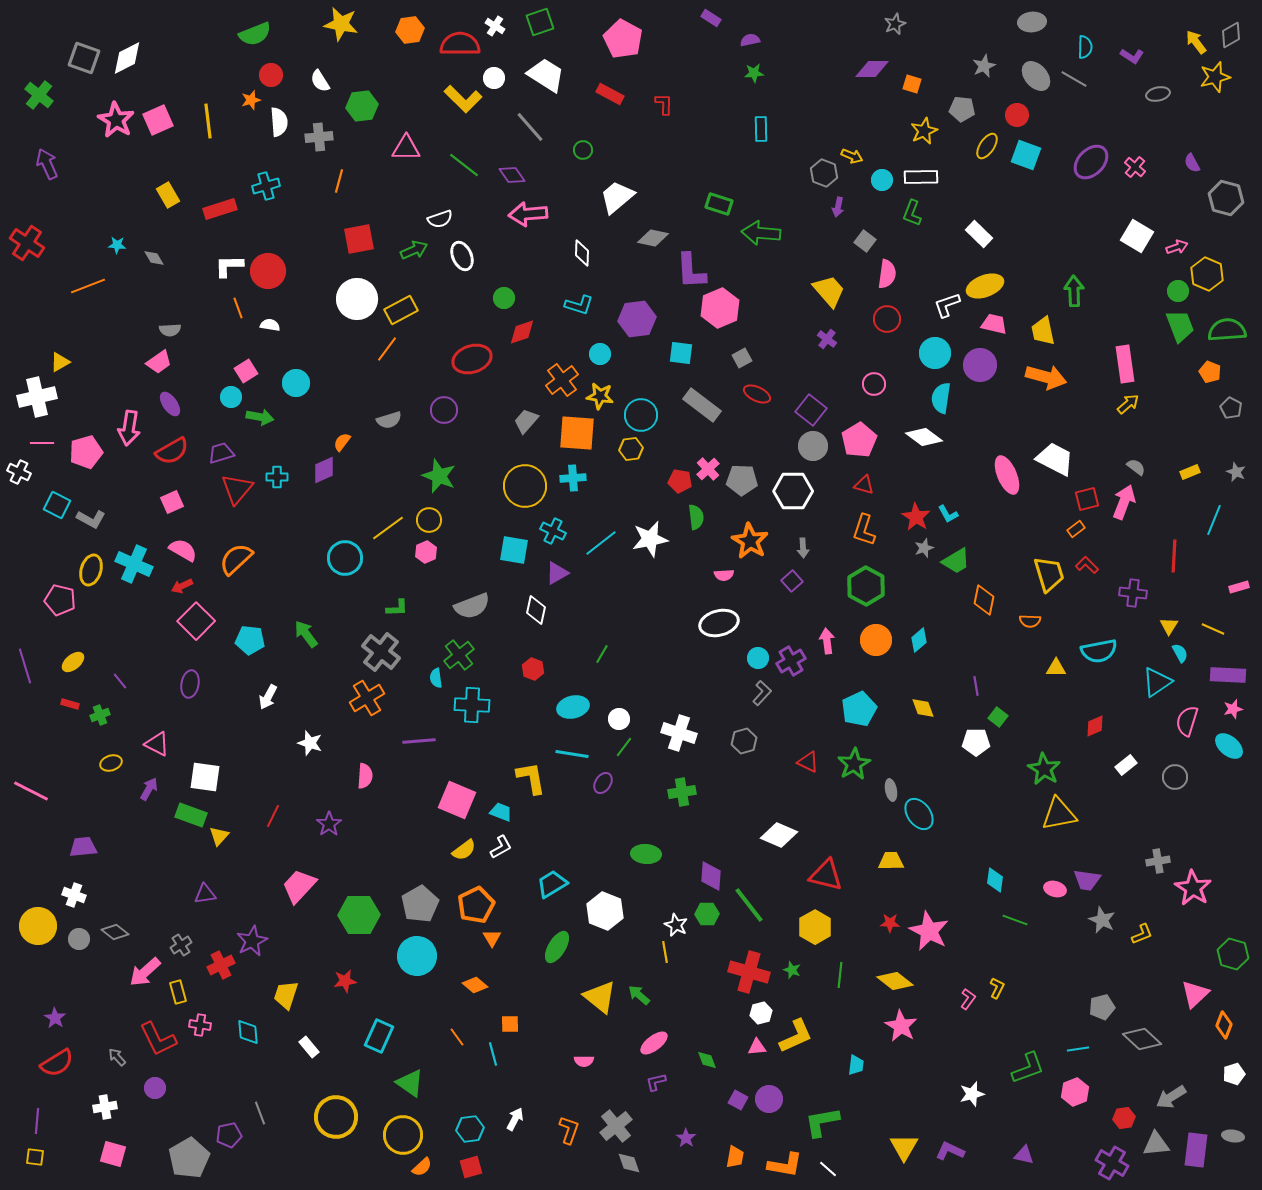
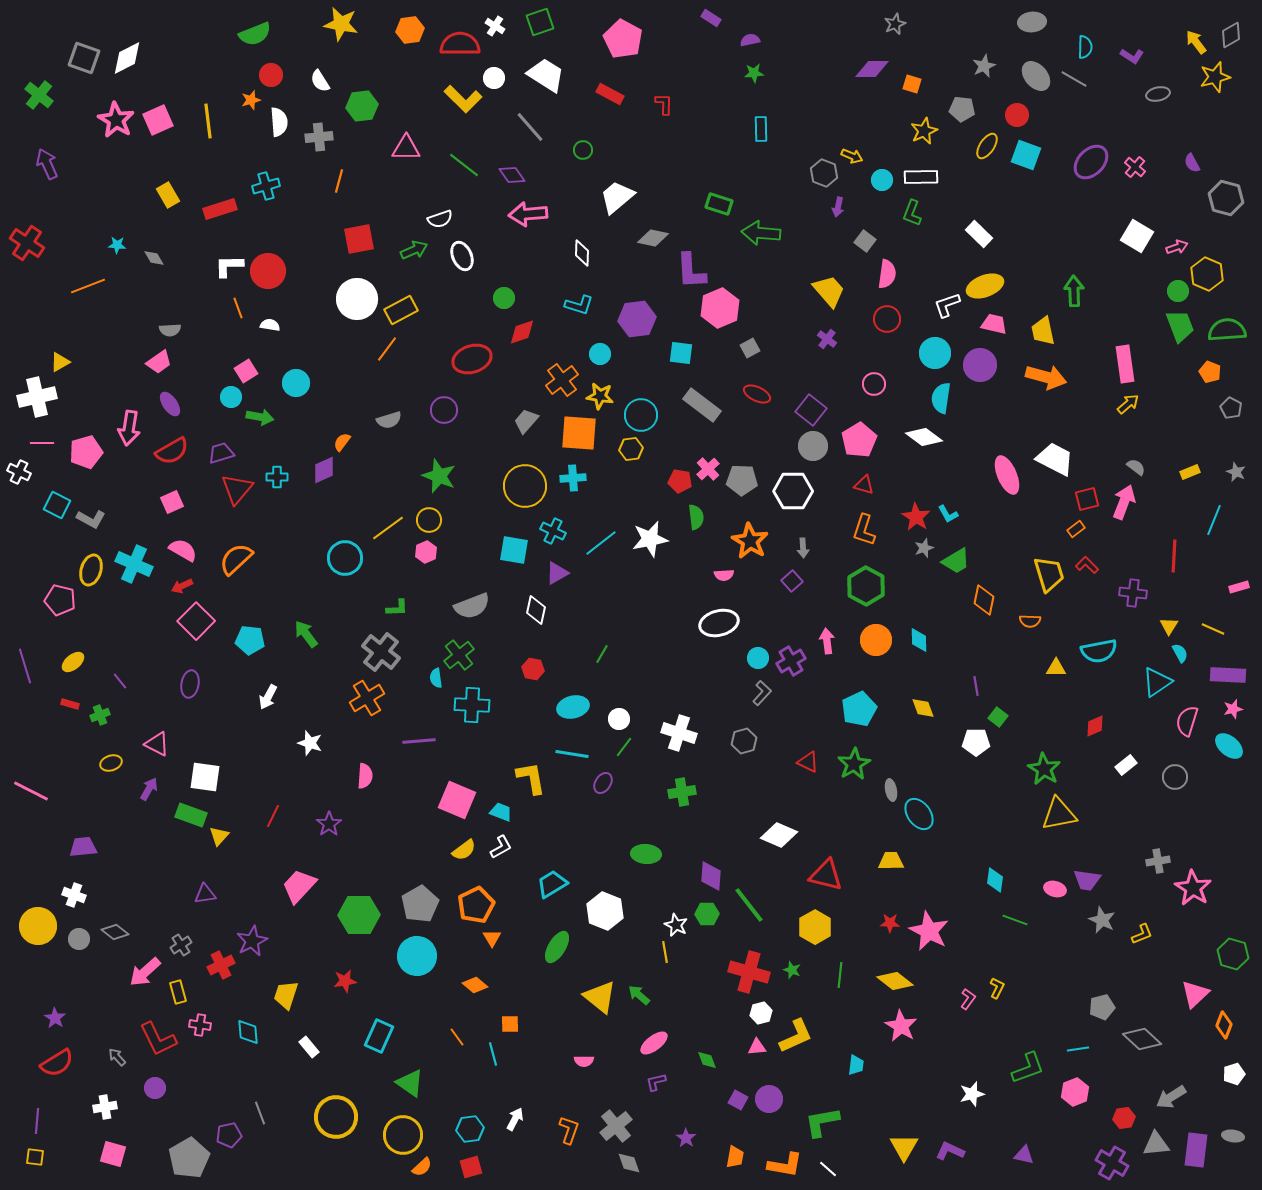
gray square at (742, 358): moved 8 px right, 10 px up
orange square at (577, 433): moved 2 px right
cyan diamond at (919, 640): rotated 50 degrees counterclockwise
red hexagon at (533, 669): rotated 10 degrees counterclockwise
